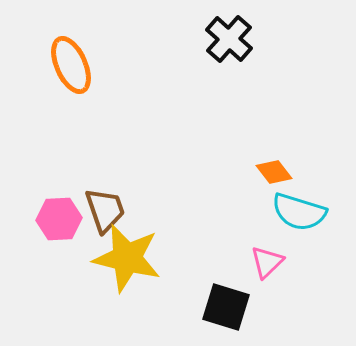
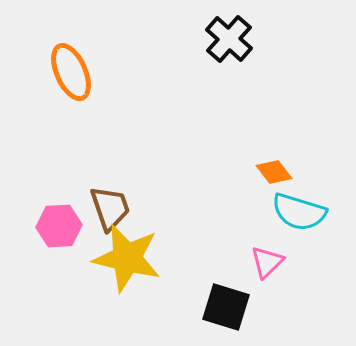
orange ellipse: moved 7 px down
brown trapezoid: moved 5 px right, 2 px up
pink hexagon: moved 7 px down
